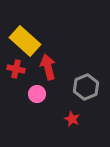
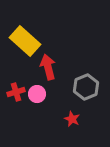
red cross: moved 23 px down; rotated 30 degrees counterclockwise
